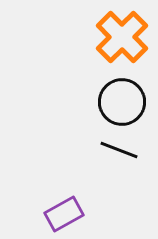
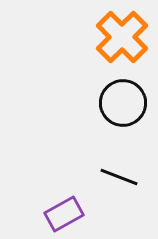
black circle: moved 1 px right, 1 px down
black line: moved 27 px down
